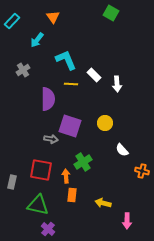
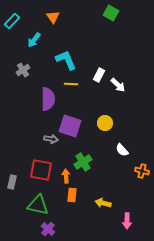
cyan arrow: moved 3 px left
white rectangle: moved 5 px right; rotated 72 degrees clockwise
white arrow: moved 1 px right, 1 px down; rotated 42 degrees counterclockwise
